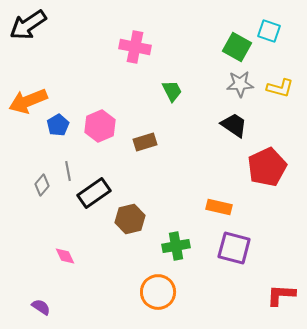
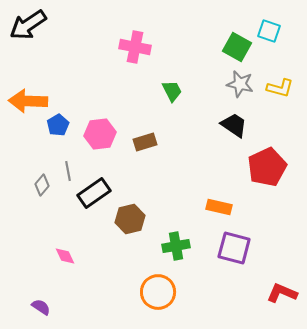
gray star: rotated 16 degrees clockwise
orange arrow: rotated 24 degrees clockwise
pink hexagon: moved 8 px down; rotated 16 degrees clockwise
red L-shape: moved 1 px right, 2 px up; rotated 20 degrees clockwise
